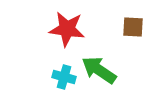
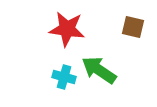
brown square: rotated 10 degrees clockwise
